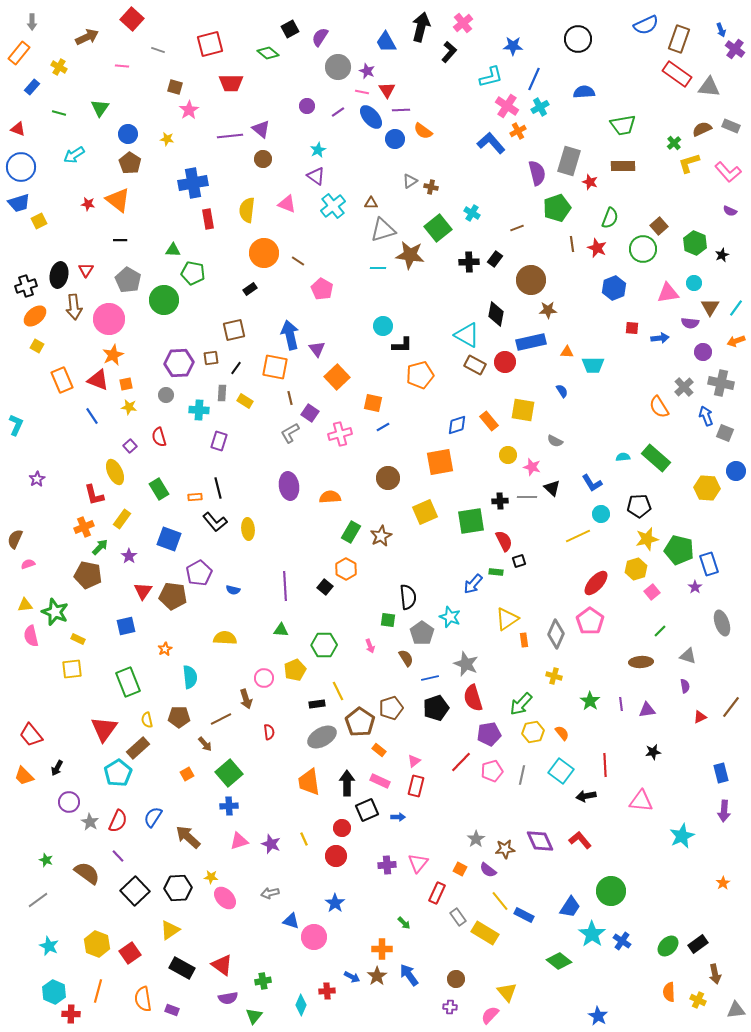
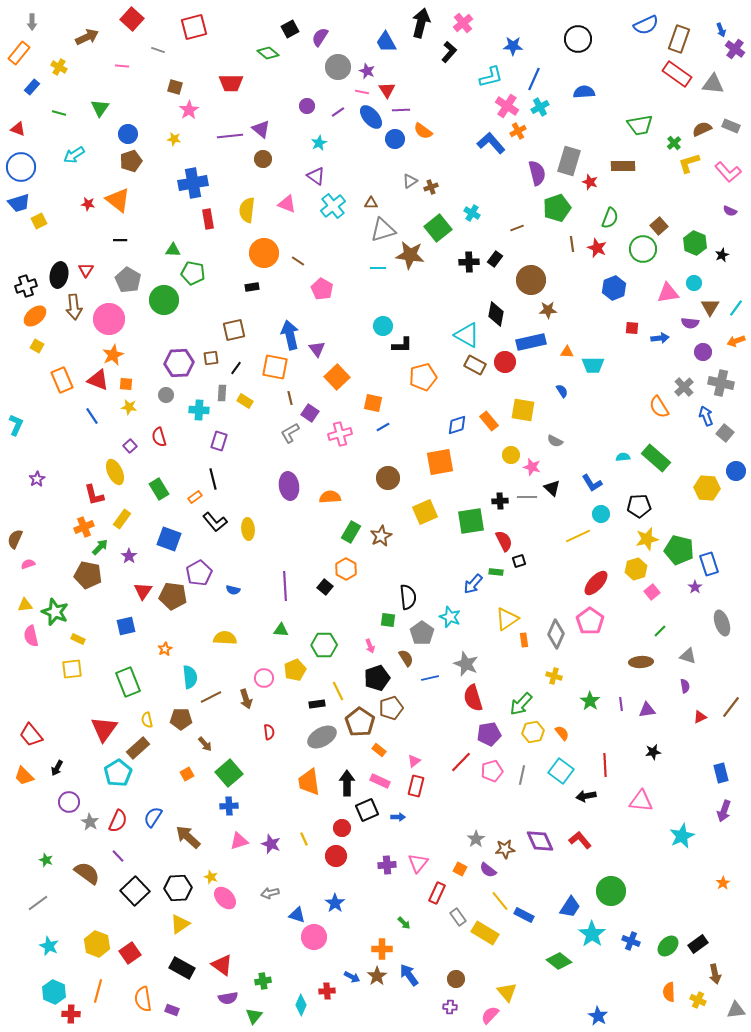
black arrow at (421, 27): moved 4 px up
red square at (210, 44): moved 16 px left, 17 px up
gray triangle at (709, 87): moved 4 px right, 3 px up
green trapezoid at (623, 125): moved 17 px right
yellow star at (167, 139): moved 7 px right
cyan star at (318, 150): moved 1 px right, 7 px up
brown pentagon at (130, 163): moved 1 px right, 2 px up; rotated 20 degrees clockwise
brown cross at (431, 187): rotated 32 degrees counterclockwise
black rectangle at (250, 289): moved 2 px right, 2 px up; rotated 24 degrees clockwise
orange pentagon at (420, 375): moved 3 px right, 2 px down
orange square at (126, 384): rotated 16 degrees clockwise
gray square at (725, 433): rotated 18 degrees clockwise
yellow circle at (508, 455): moved 3 px right
black line at (218, 488): moved 5 px left, 9 px up
orange rectangle at (195, 497): rotated 32 degrees counterclockwise
black pentagon at (436, 708): moved 59 px left, 30 px up
brown pentagon at (179, 717): moved 2 px right, 2 px down
brown line at (221, 719): moved 10 px left, 22 px up
purple arrow at (724, 811): rotated 15 degrees clockwise
yellow star at (211, 877): rotated 16 degrees clockwise
gray line at (38, 900): moved 3 px down
blue triangle at (291, 921): moved 6 px right, 6 px up
yellow triangle at (170, 930): moved 10 px right, 6 px up
blue cross at (622, 941): moved 9 px right; rotated 12 degrees counterclockwise
